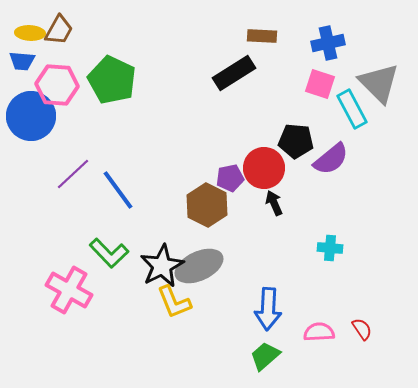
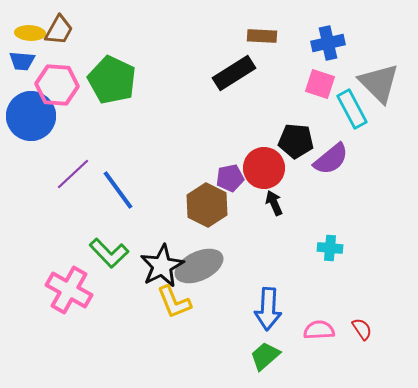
pink semicircle: moved 2 px up
